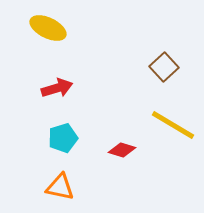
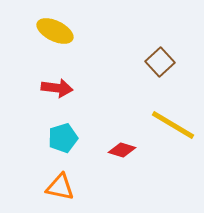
yellow ellipse: moved 7 px right, 3 px down
brown square: moved 4 px left, 5 px up
red arrow: rotated 24 degrees clockwise
